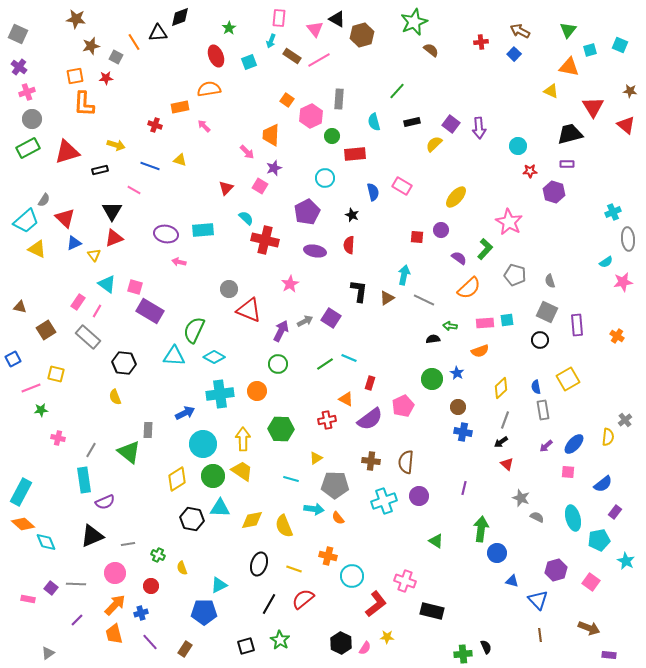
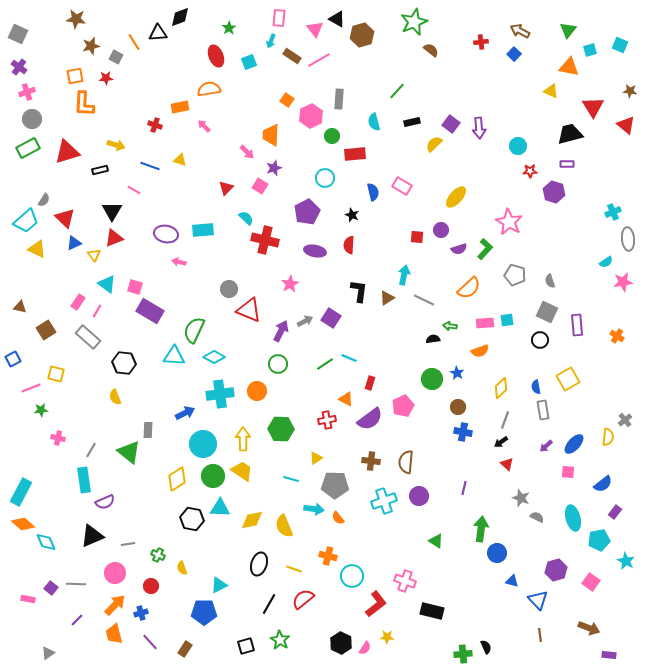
purple semicircle at (459, 258): moved 9 px up; rotated 126 degrees clockwise
